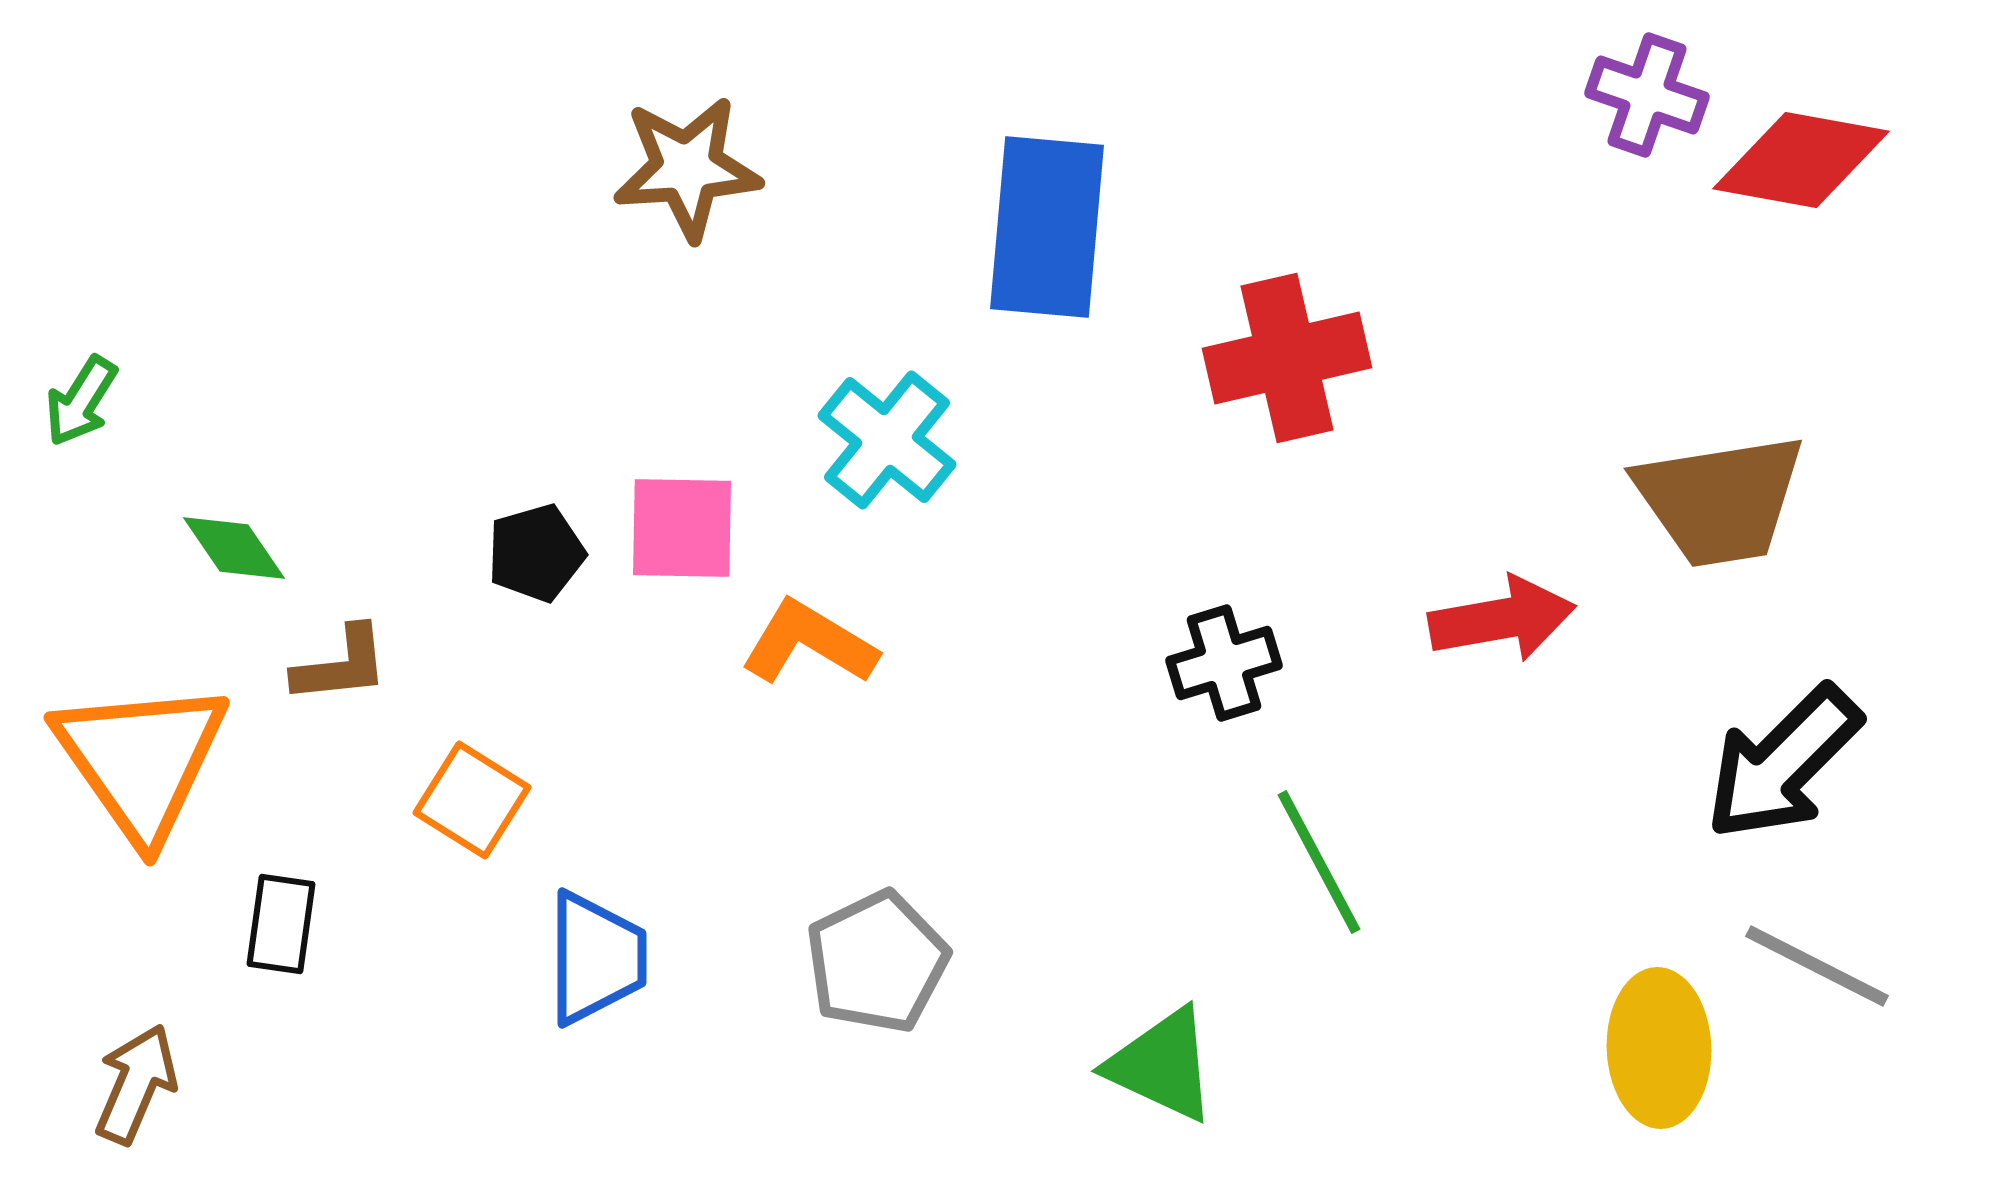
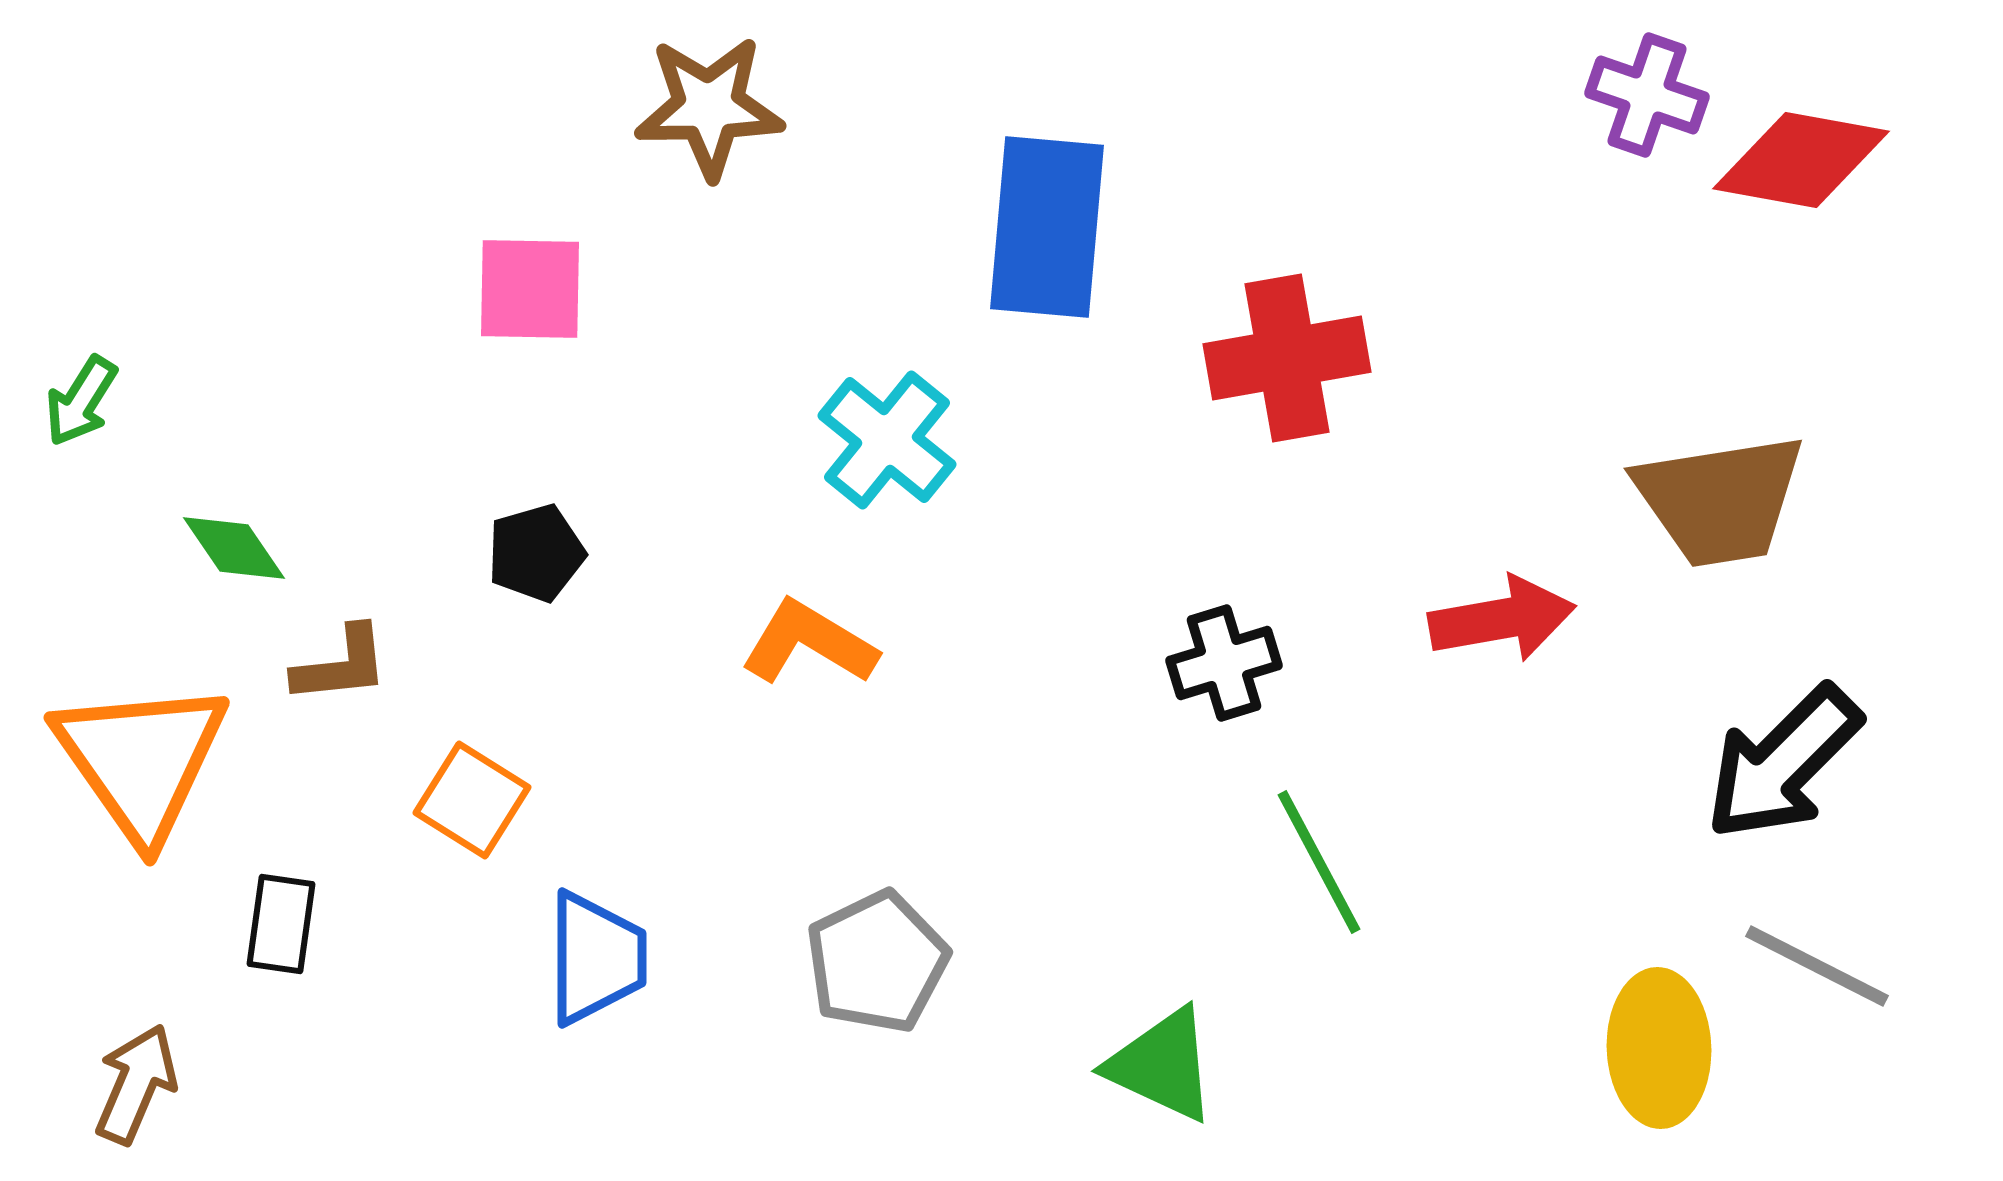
brown star: moved 22 px right, 61 px up; rotated 3 degrees clockwise
red cross: rotated 3 degrees clockwise
pink square: moved 152 px left, 239 px up
